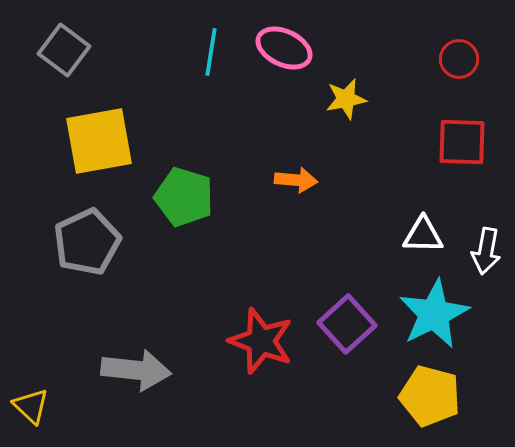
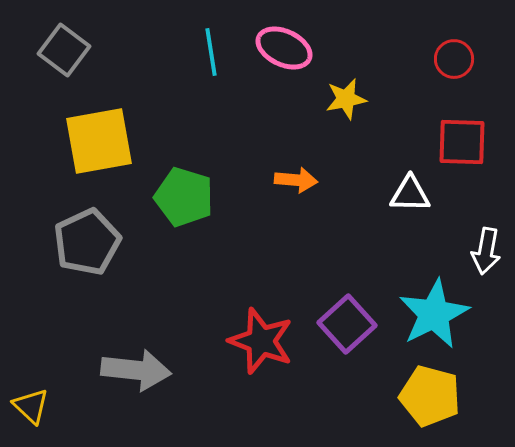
cyan line: rotated 18 degrees counterclockwise
red circle: moved 5 px left
white triangle: moved 13 px left, 41 px up
